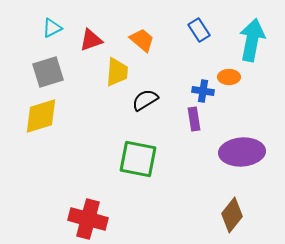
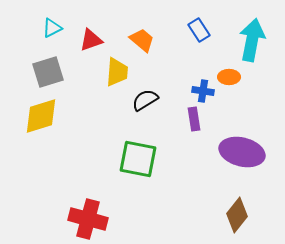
purple ellipse: rotated 18 degrees clockwise
brown diamond: moved 5 px right
